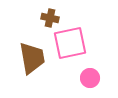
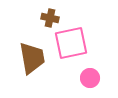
pink square: moved 1 px right
